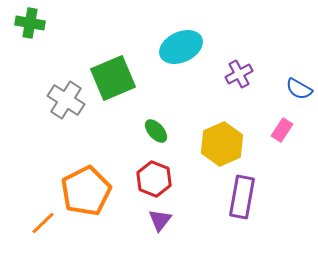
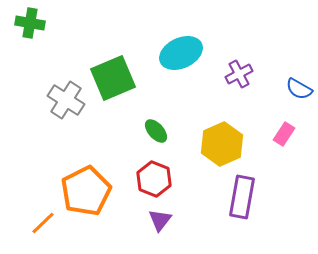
cyan ellipse: moved 6 px down
pink rectangle: moved 2 px right, 4 px down
